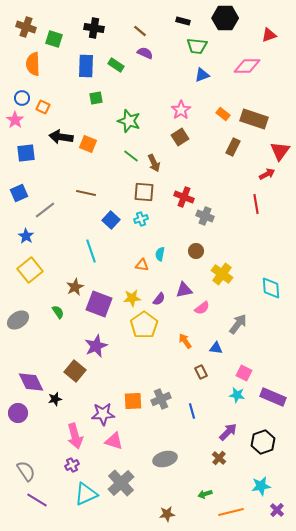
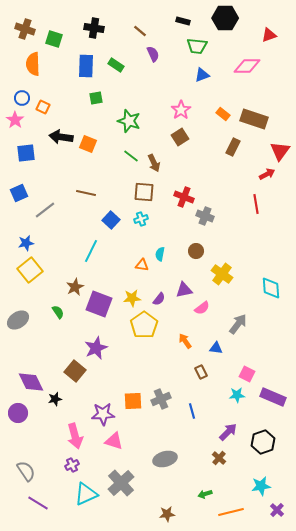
brown cross at (26, 27): moved 1 px left, 2 px down
purple semicircle at (145, 53): moved 8 px right, 1 px down; rotated 42 degrees clockwise
blue star at (26, 236): moved 7 px down; rotated 28 degrees clockwise
cyan line at (91, 251): rotated 45 degrees clockwise
purple star at (96, 346): moved 2 px down
pink square at (244, 373): moved 3 px right, 1 px down
cyan star at (237, 395): rotated 14 degrees counterclockwise
purple line at (37, 500): moved 1 px right, 3 px down
